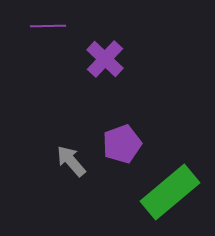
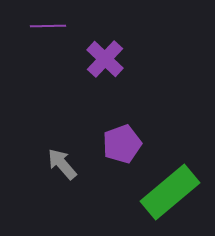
gray arrow: moved 9 px left, 3 px down
